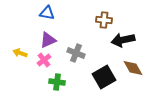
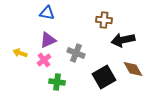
brown diamond: moved 1 px down
